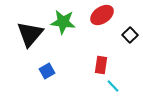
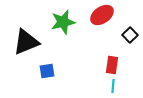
green star: rotated 20 degrees counterclockwise
black triangle: moved 4 px left, 8 px down; rotated 28 degrees clockwise
red rectangle: moved 11 px right
blue square: rotated 21 degrees clockwise
cyan line: rotated 48 degrees clockwise
